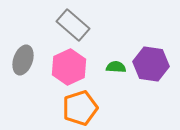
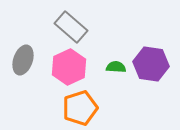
gray rectangle: moved 2 px left, 2 px down
